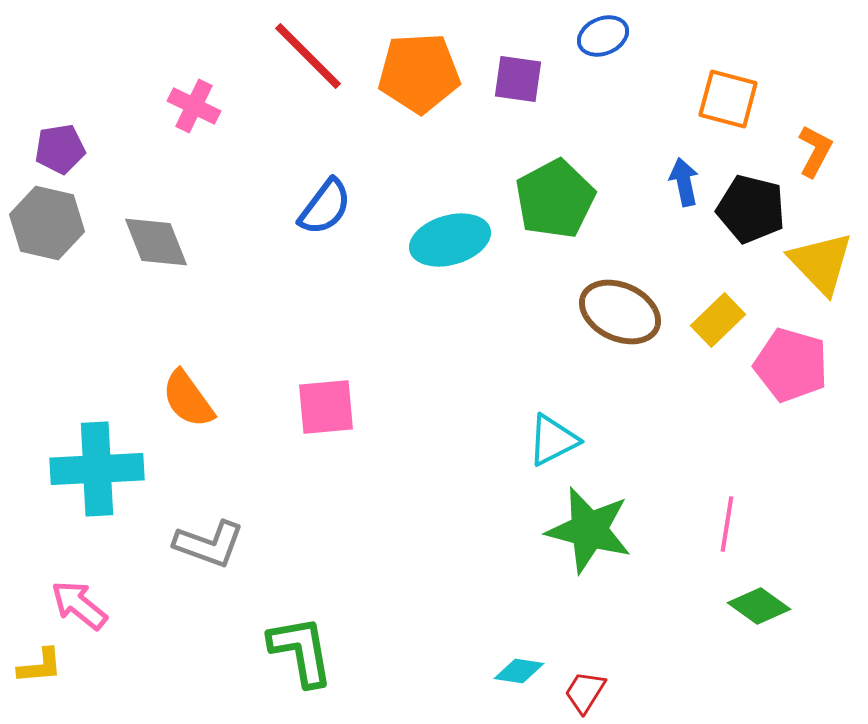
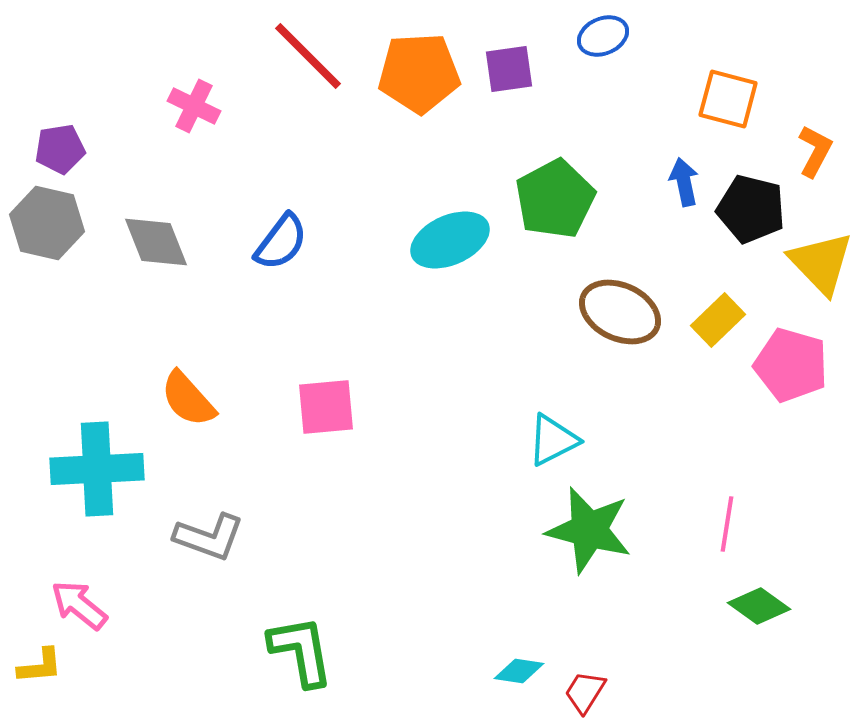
purple square: moved 9 px left, 10 px up; rotated 16 degrees counterclockwise
blue semicircle: moved 44 px left, 35 px down
cyan ellipse: rotated 8 degrees counterclockwise
orange semicircle: rotated 6 degrees counterclockwise
gray L-shape: moved 7 px up
